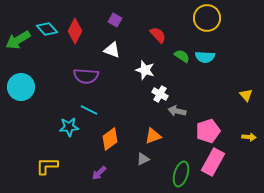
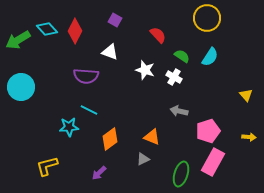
white triangle: moved 2 px left, 2 px down
cyan semicircle: moved 5 px right; rotated 60 degrees counterclockwise
white cross: moved 14 px right, 17 px up
gray arrow: moved 2 px right
orange triangle: moved 1 px left, 1 px down; rotated 42 degrees clockwise
yellow L-shape: rotated 15 degrees counterclockwise
